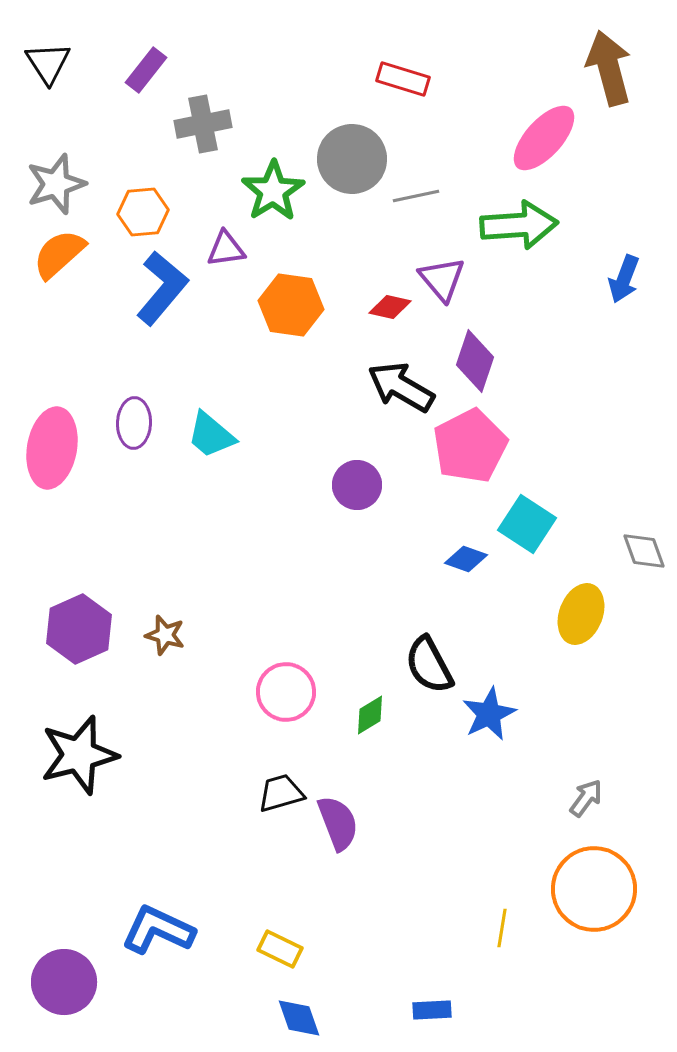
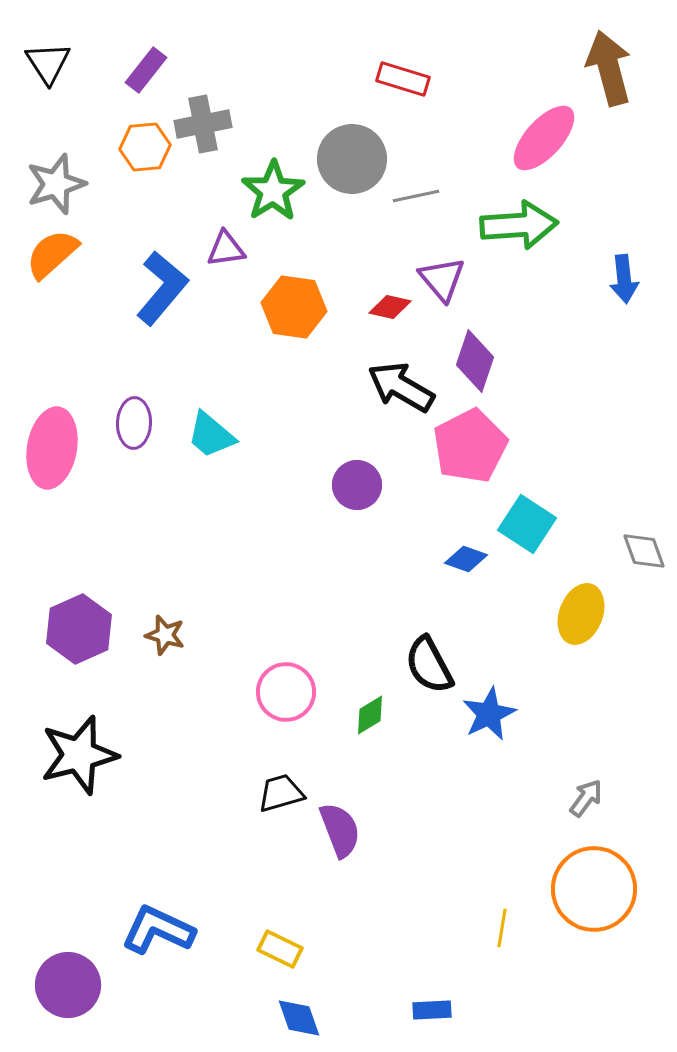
orange hexagon at (143, 212): moved 2 px right, 65 px up
orange semicircle at (59, 254): moved 7 px left
blue arrow at (624, 279): rotated 27 degrees counterclockwise
orange hexagon at (291, 305): moved 3 px right, 2 px down
purple semicircle at (338, 823): moved 2 px right, 7 px down
purple circle at (64, 982): moved 4 px right, 3 px down
